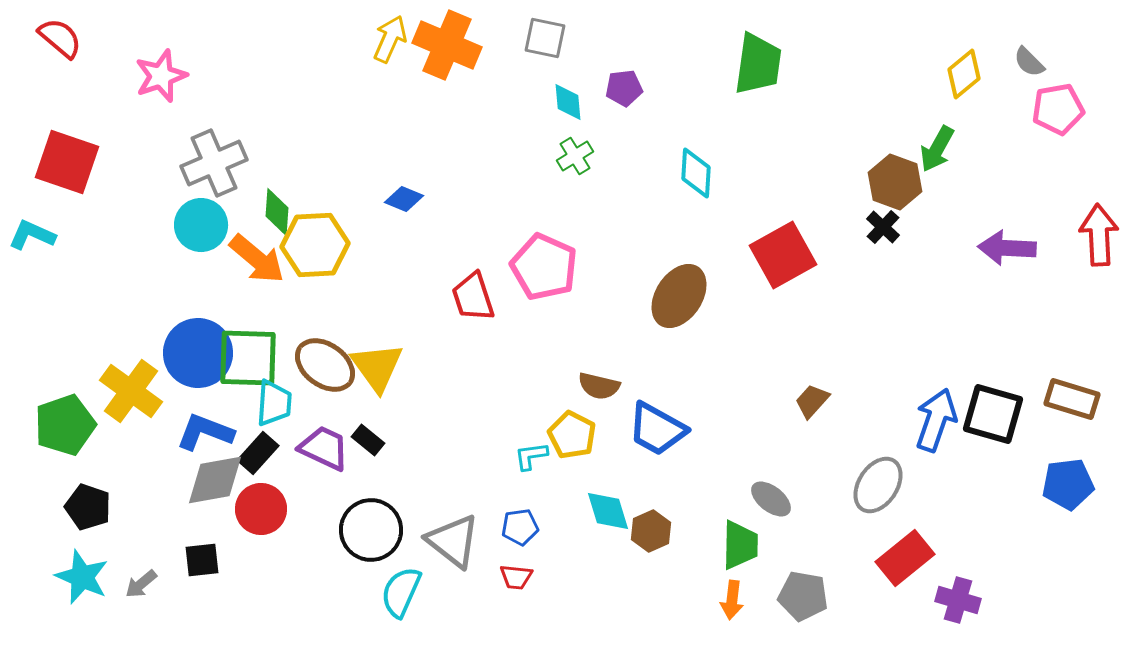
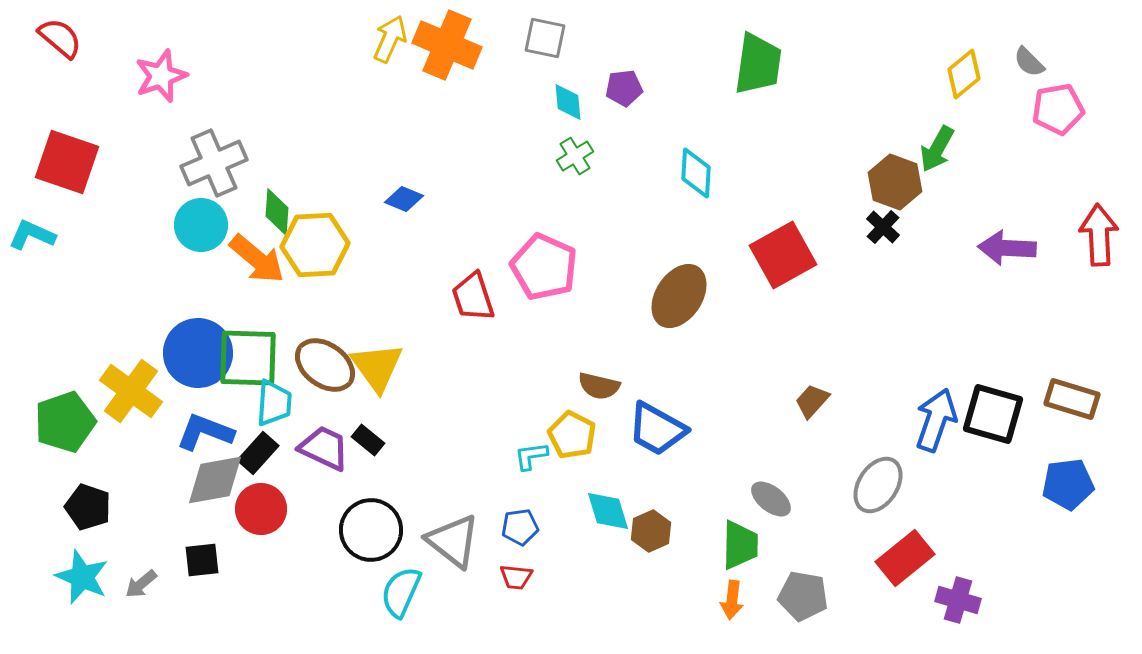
green pentagon at (65, 425): moved 3 px up
